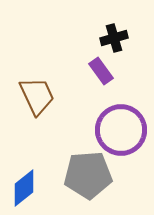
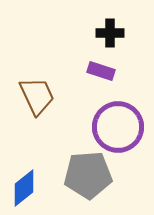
black cross: moved 4 px left, 5 px up; rotated 16 degrees clockwise
purple rectangle: rotated 36 degrees counterclockwise
purple circle: moved 3 px left, 3 px up
